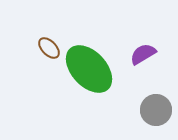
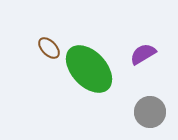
gray circle: moved 6 px left, 2 px down
